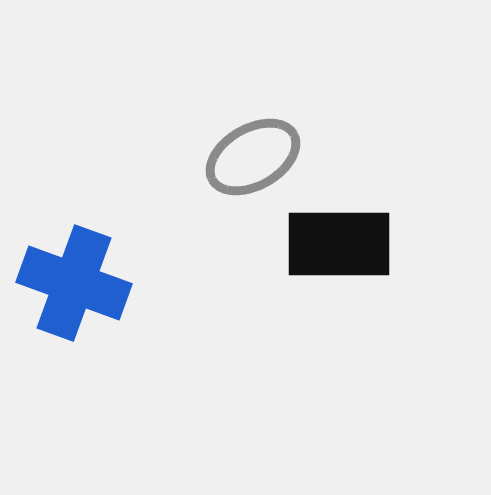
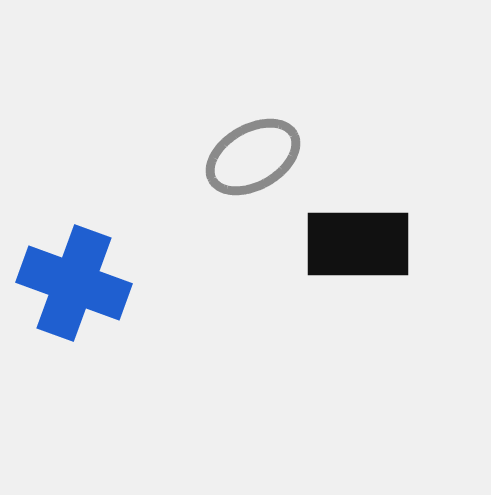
black rectangle: moved 19 px right
